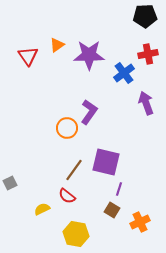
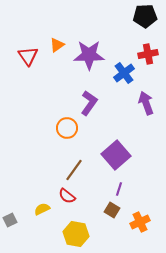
purple L-shape: moved 9 px up
purple square: moved 10 px right, 7 px up; rotated 36 degrees clockwise
gray square: moved 37 px down
